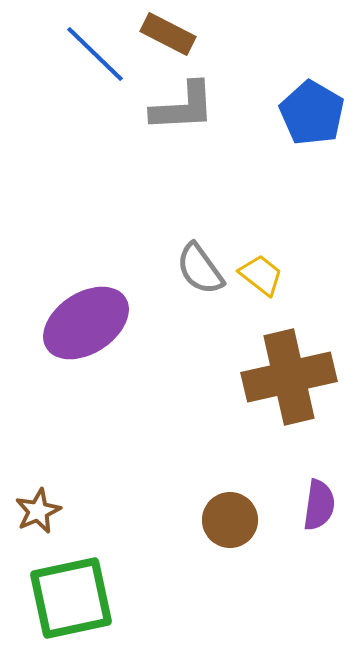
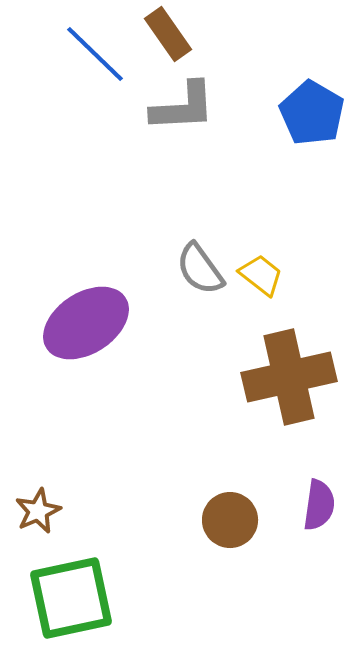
brown rectangle: rotated 28 degrees clockwise
